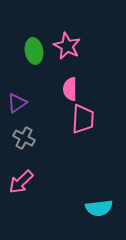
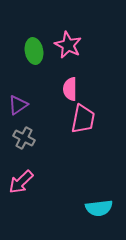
pink star: moved 1 px right, 1 px up
purple triangle: moved 1 px right, 2 px down
pink trapezoid: rotated 8 degrees clockwise
